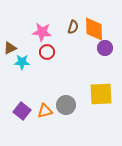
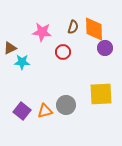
red circle: moved 16 px right
